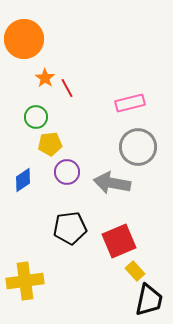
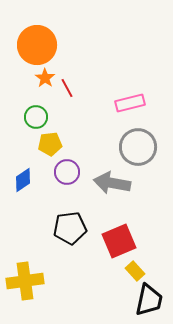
orange circle: moved 13 px right, 6 px down
